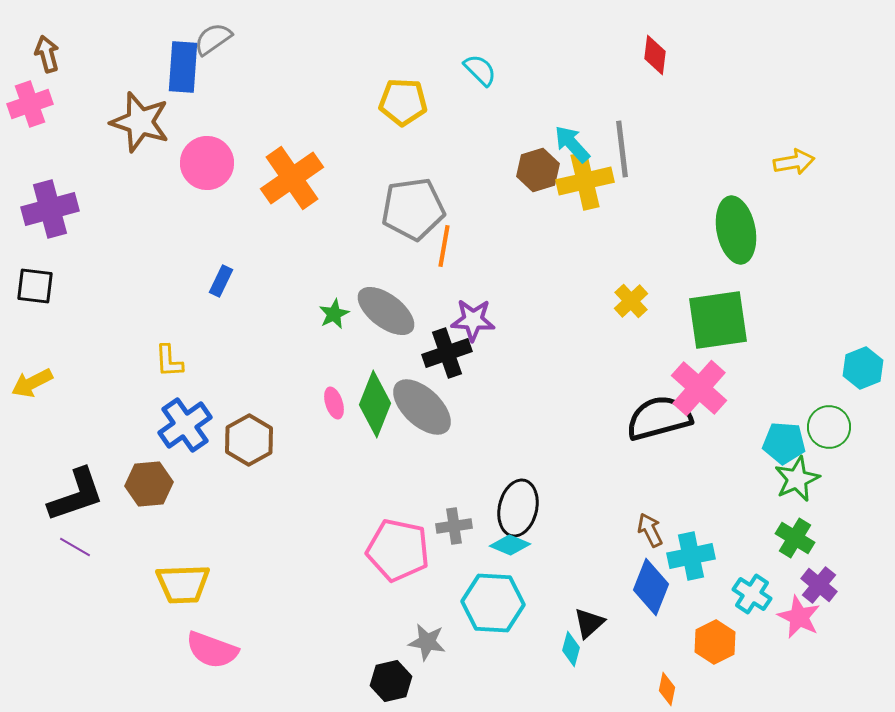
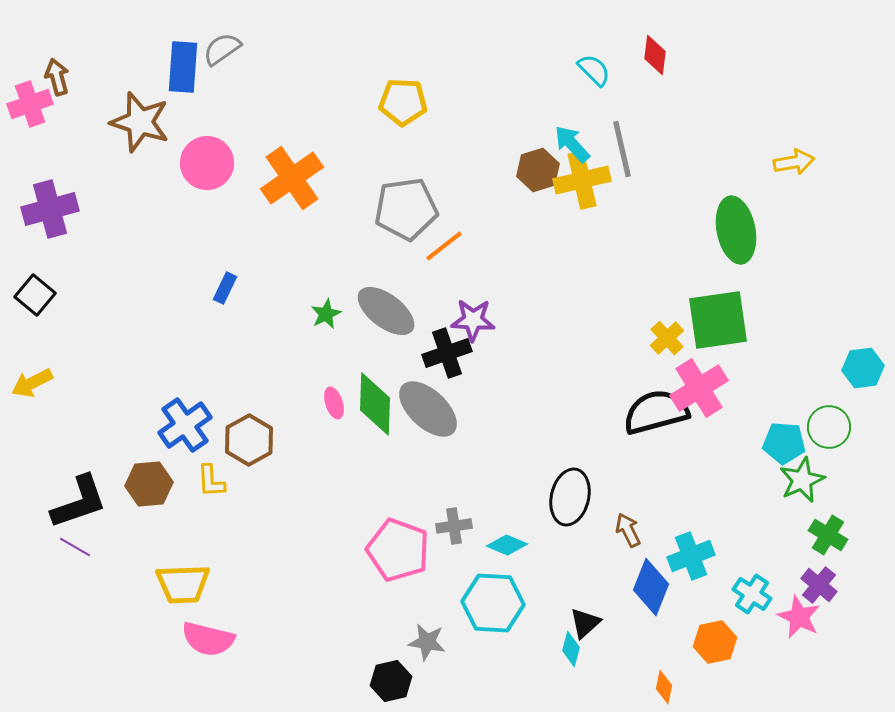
gray semicircle at (213, 39): moved 9 px right, 10 px down
brown arrow at (47, 54): moved 10 px right, 23 px down
cyan semicircle at (480, 70): moved 114 px right
gray line at (622, 149): rotated 6 degrees counterclockwise
yellow cross at (585, 181): moved 3 px left, 1 px up
gray pentagon at (413, 209): moved 7 px left
orange line at (444, 246): rotated 42 degrees clockwise
blue rectangle at (221, 281): moved 4 px right, 7 px down
black square at (35, 286): moved 9 px down; rotated 33 degrees clockwise
yellow cross at (631, 301): moved 36 px right, 37 px down
green star at (334, 314): moved 8 px left
yellow L-shape at (169, 361): moved 42 px right, 120 px down
cyan hexagon at (863, 368): rotated 15 degrees clockwise
pink cross at (699, 388): rotated 16 degrees clockwise
green diamond at (375, 404): rotated 20 degrees counterclockwise
gray ellipse at (422, 407): moved 6 px right, 2 px down
black semicircle at (659, 418): moved 3 px left, 6 px up
green star at (797, 479): moved 5 px right, 1 px down
black L-shape at (76, 495): moved 3 px right, 7 px down
black ellipse at (518, 508): moved 52 px right, 11 px up
brown arrow at (650, 530): moved 22 px left
green cross at (795, 538): moved 33 px right, 3 px up
cyan diamond at (510, 545): moved 3 px left
pink pentagon at (398, 550): rotated 8 degrees clockwise
cyan cross at (691, 556): rotated 9 degrees counterclockwise
black triangle at (589, 623): moved 4 px left
orange hexagon at (715, 642): rotated 15 degrees clockwise
pink semicircle at (212, 650): moved 4 px left, 11 px up; rotated 6 degrees counterclockwise
orange diamond at (667, 689): moved 3 px left, 2 px up
